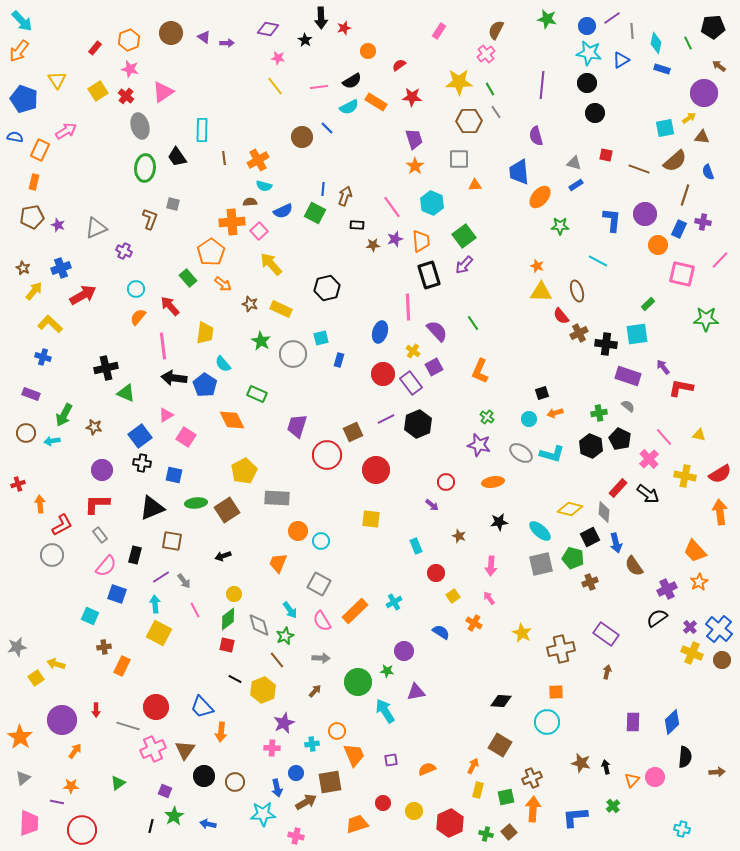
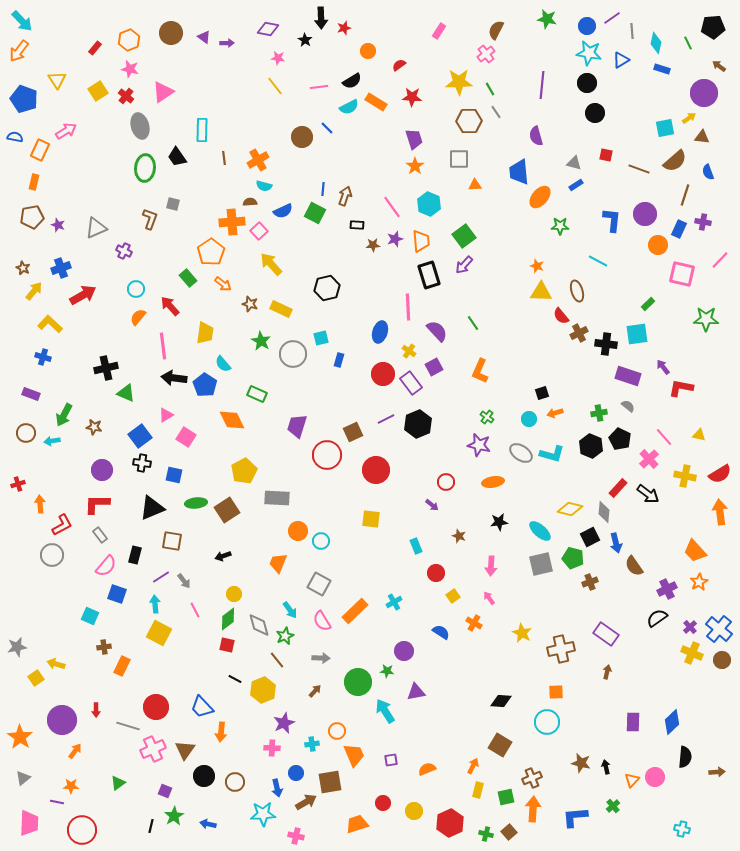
cyan hexagon at (432, 203): moved 3 px left, 1 px down
yellow cross at (413, 351): moved 4 px left
